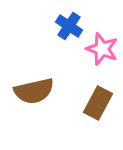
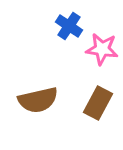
pink star: rotated 12 degrees counterclockwise
brown semicircle: moved 4 px right, 9 px down
